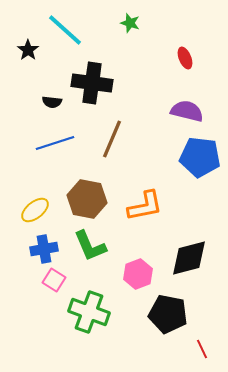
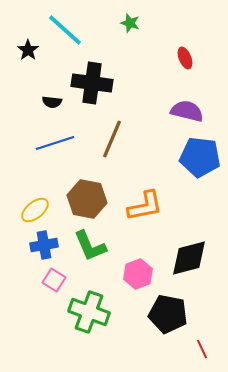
blue cross: moved 4 px up
